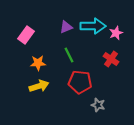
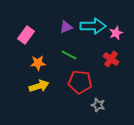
green line: rotated 35 degrees counterclockwise
